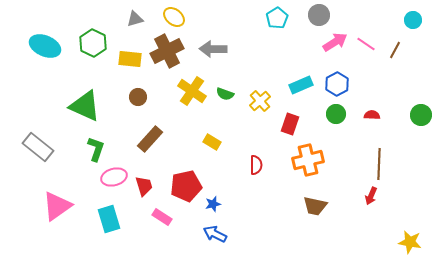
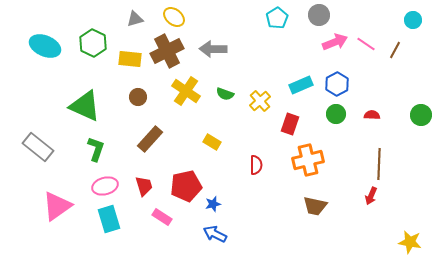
pink arrow at (335, 42): rotated 10 degrees clockwise
yellow cross at (192, 91): moved 6 px left
pink ellipse at (114, 177): moved 9 px left, 9 px down
